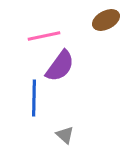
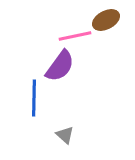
pink line: moved 31 px right
